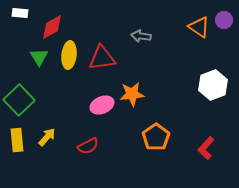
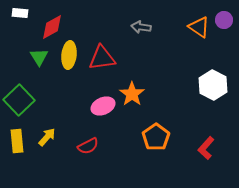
gray arrow: moved 9 px up
white hexagon: rotated 12 degrees counterclockwise
orange star: rotated 30 degrees counterclockwise
pink ellipse: moved 1 px right, 1 px down
yellow rectangle: moved 1 px down
